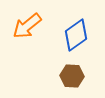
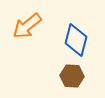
blue diamond: moved 5 px down; rotated 40 degrees counterclockwise
